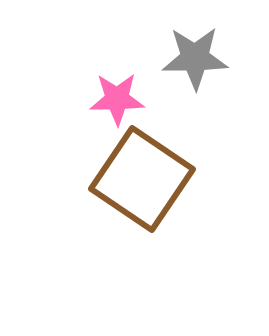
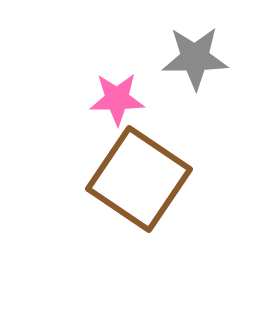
brown square: moved 3 px left
